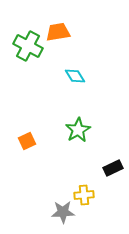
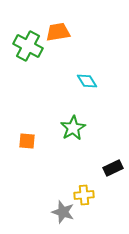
cyan diamond: moved 12 px right, 5 px down
green star: moved 5 px left, 2 px up
orange square: rotated 30 degrees clockwise
gray star: rotated 20 degrees clockwise
